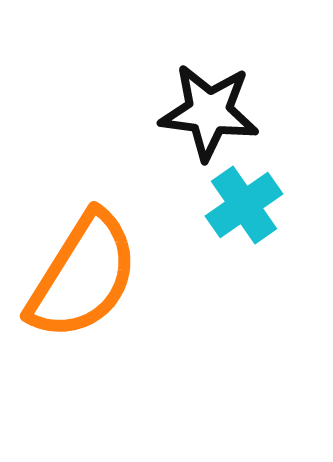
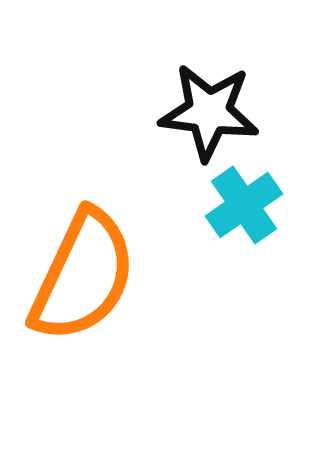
orange semicircle: rotated 7 degrees counterclockwise
